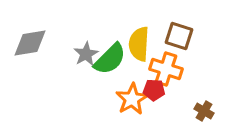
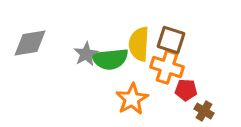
brown square: moved 8 px left, 4 px down
green semicircle: rotated 39 degrees clockwise
orange cross: moved 1 px right, 2 px up
red pentagon: moved 32 px right
